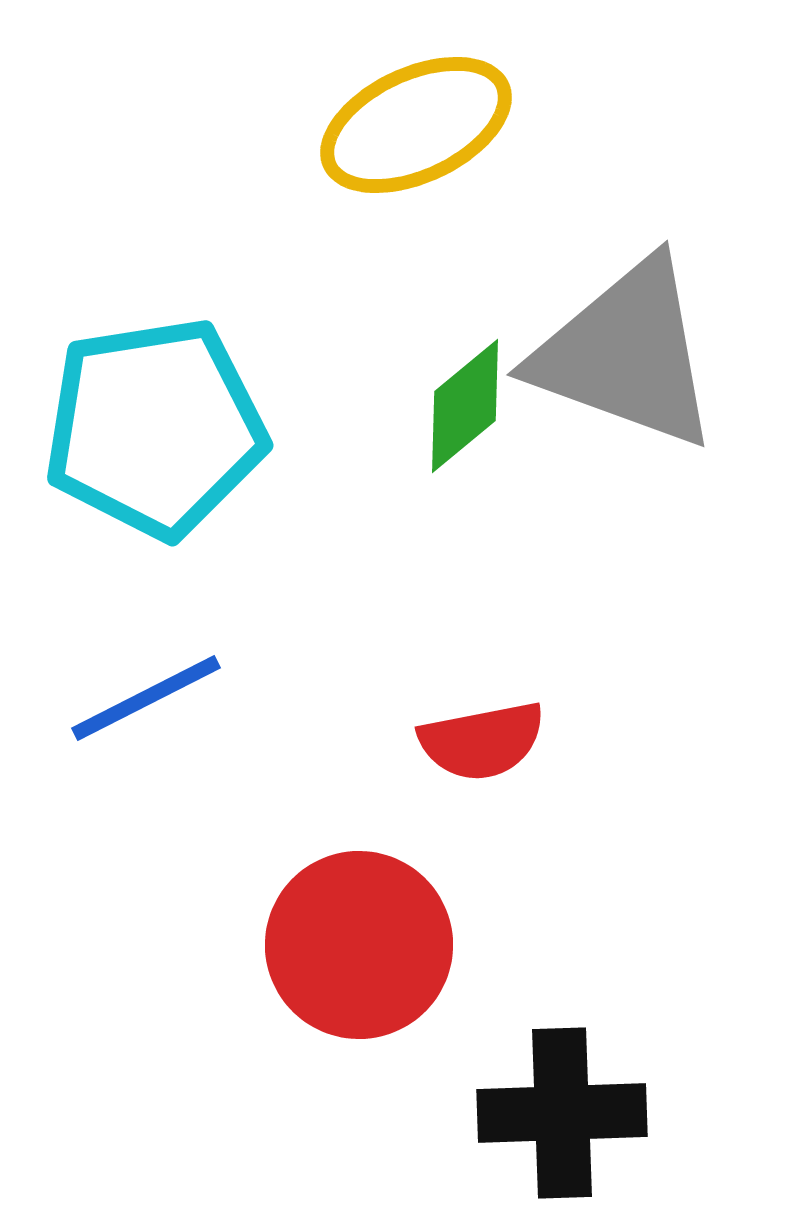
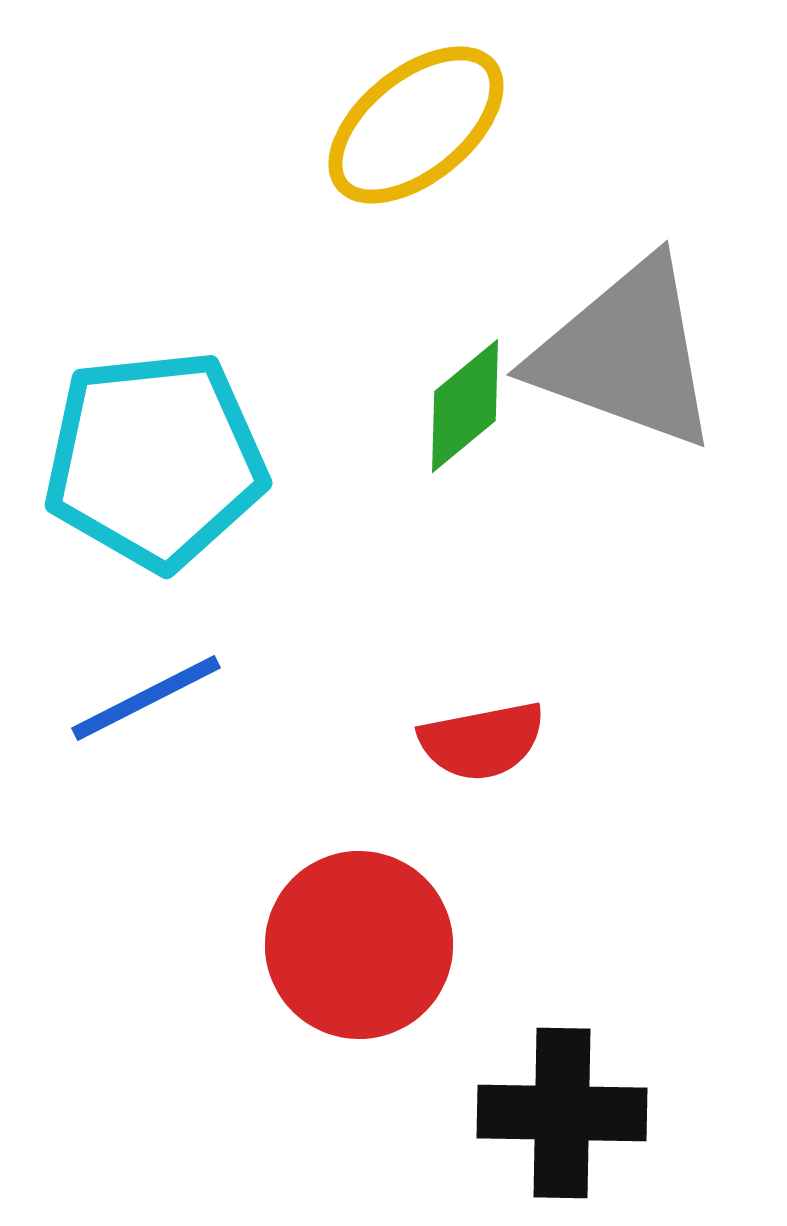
yellow ellipse: rotated 14 degrees counterclockwise
cyan pentagon: moved 32 px down; rotated 3 degrees clockwise
black cross: rotated 3 degrees clockwise
